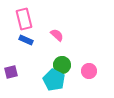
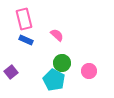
green circle: moved 2 px up
purple square: rotated 24 degrees counterclockwise
